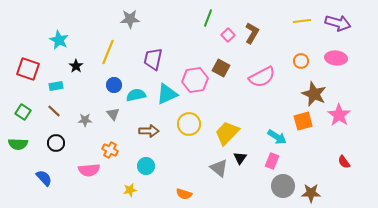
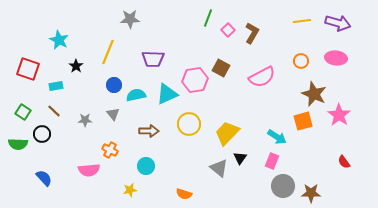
pink square at (228, 35): moved 5 px up
purple trapezoid at (153, 59): rotated 100 degrees counterclockwise
black circle at (56, 143): moved 14 px left, 9 px up
